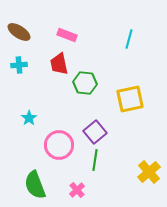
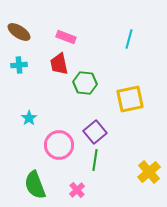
pink rectangle: moved 1 px left, 2 px down
